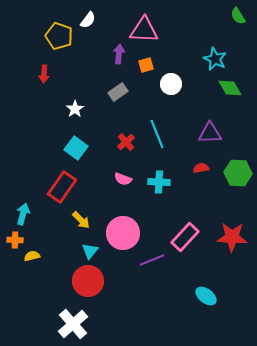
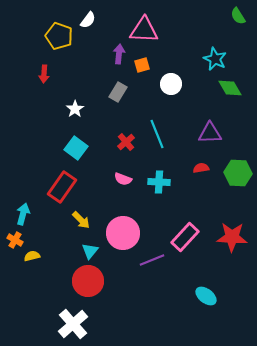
orange square: moved 4 px left
gray rectangle: rotated 24 degrees counterclockwise
orange cross: rotated 28 degrees clockwise
